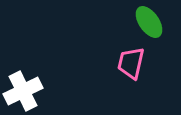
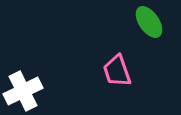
pink trapezoid: moved 14 px left, 8 px down; rotated 32 degrees counterclockwise
